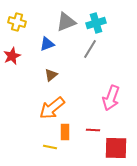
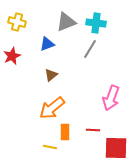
cyan cross: rotated 24 degrees clockwise
